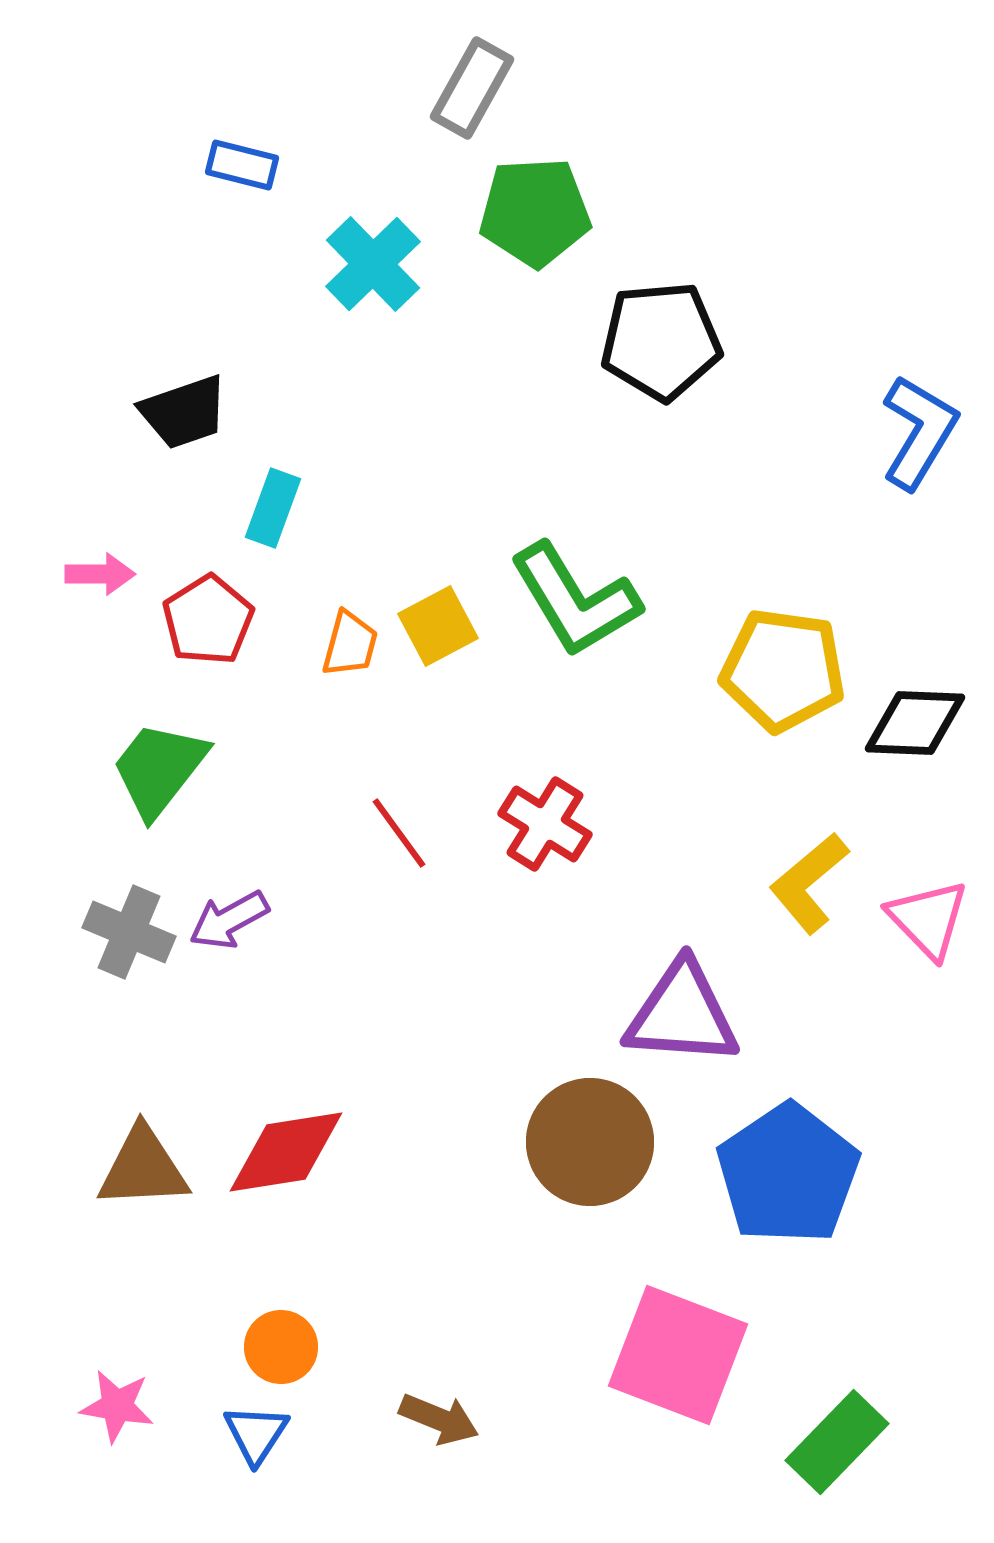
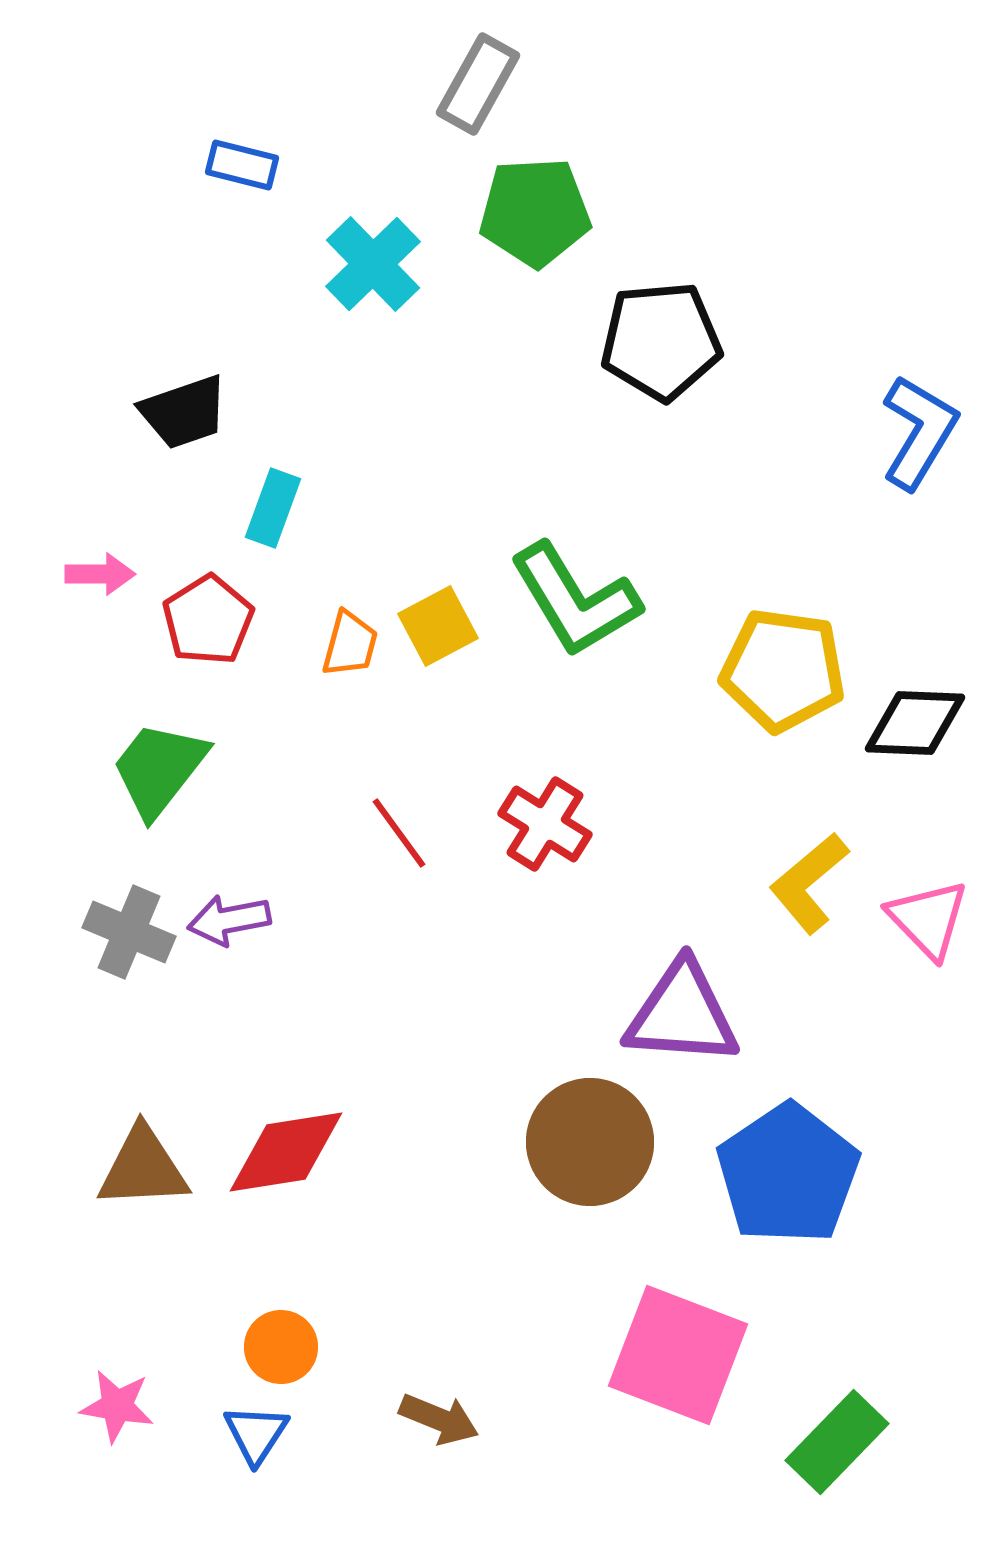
gray rectangle: moved 6 px right, 4 px up
purple arrow: rotated 18 degrees clockwise
